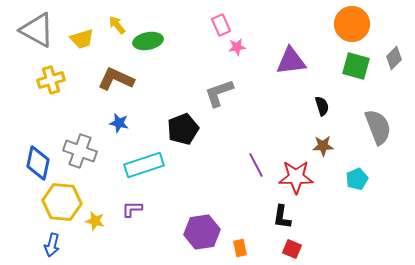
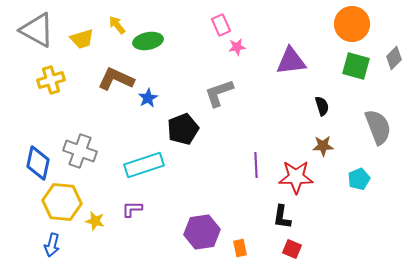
blue star: moved 29 px right, 25 px up; rotated 30 degrees clockwise
purple line: rotated 25 degrees clockwise
cyan pentagon: moved 2 px right
